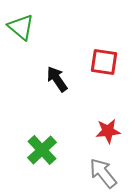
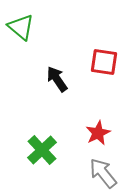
red star: moved 10 px left, 2 px down; rotated 20 degrees counterclockwise
